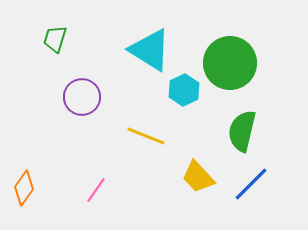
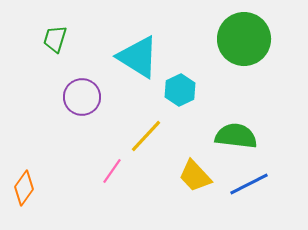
cyan triangle: moved 12 px left, 7 px down
green circle: moved 14 px right, 24 px up
cyan hexagon: moved 4 px left
green semicircle: moved 6 px left, 5 px down; rotated 84 degrees clockwise
yellow line: rotated 69 degrees counterclockwise
yellow trapezoid: moved 3 px left, 1 px up
blue line: moved 2 px left; rotated 18 degrees clockwise
pink line: moved 16 px right, 19 px up
